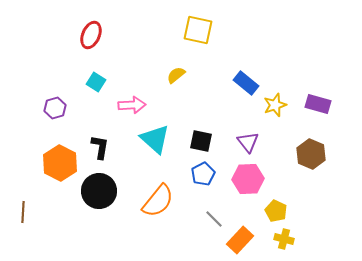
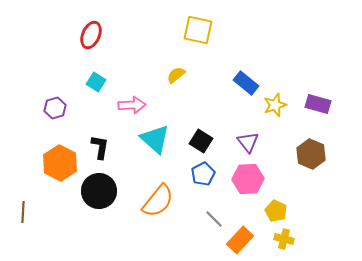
black square: rotated 20 degrees clockwise
